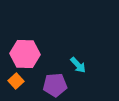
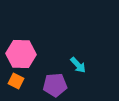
pink hexagon: moved 4 px left
orange square: rotated 21 degrees counterclockwise
